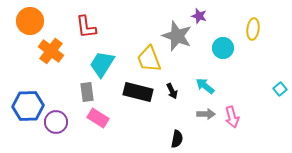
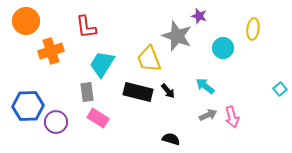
orange circle: moved 4 px left
orange cross: rotated 35 degrees clockwise
black arrow: moved 4 px left; rotated 14 degrees counterclockwise
gray arrow: moved 2 px right, 1 px down; rotated 24 degrees counterclockwise
black semicircle: moved 6 px left; rotated 84 degrees counterclockwise
